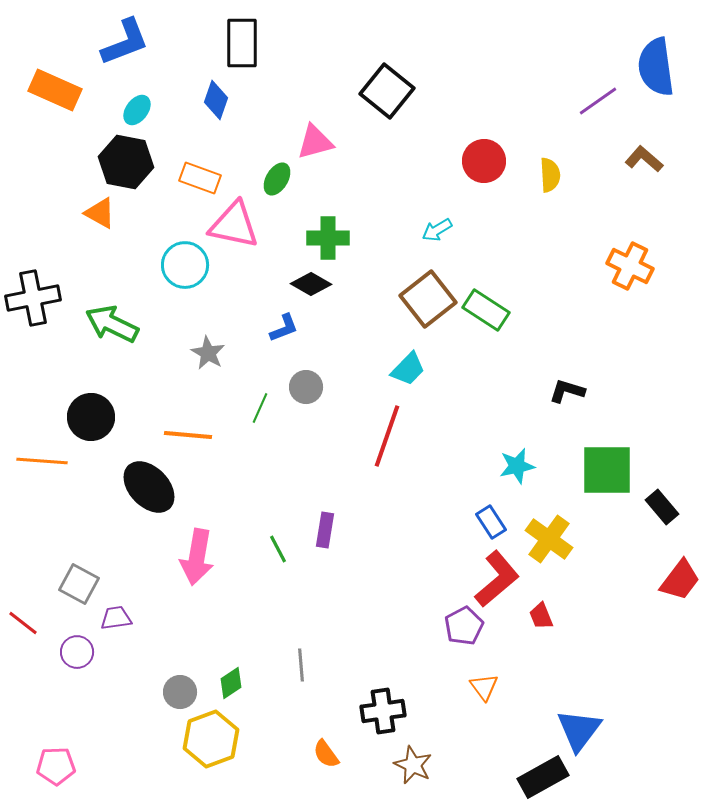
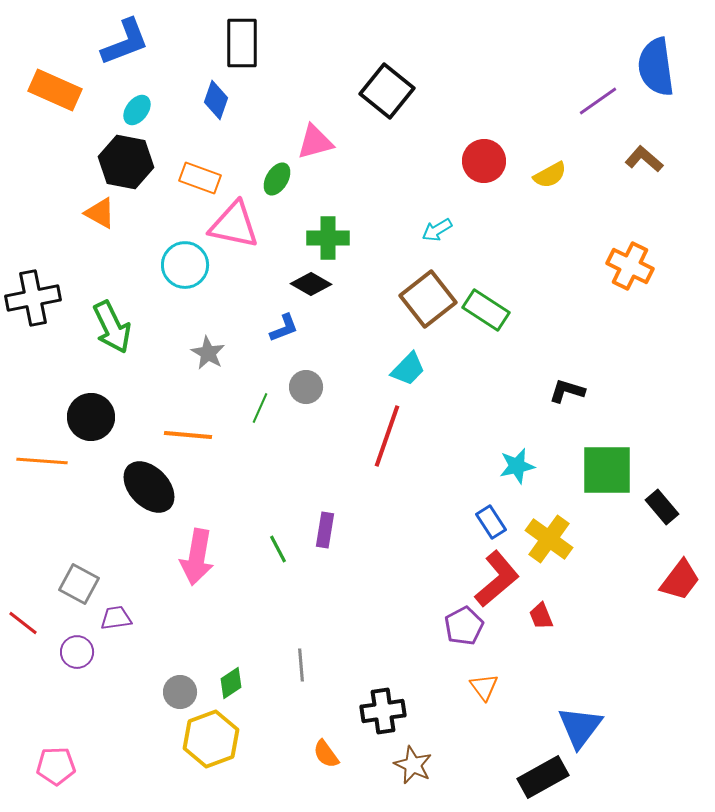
yellow semicircle at (550, 175): rotated 64 degrees clockwise
green arrow at (112, 324): moved 3 px down; rotated 142 degrees counterclockwise
blue triangle at (579, 730): moved 1 px right, 3 px up
